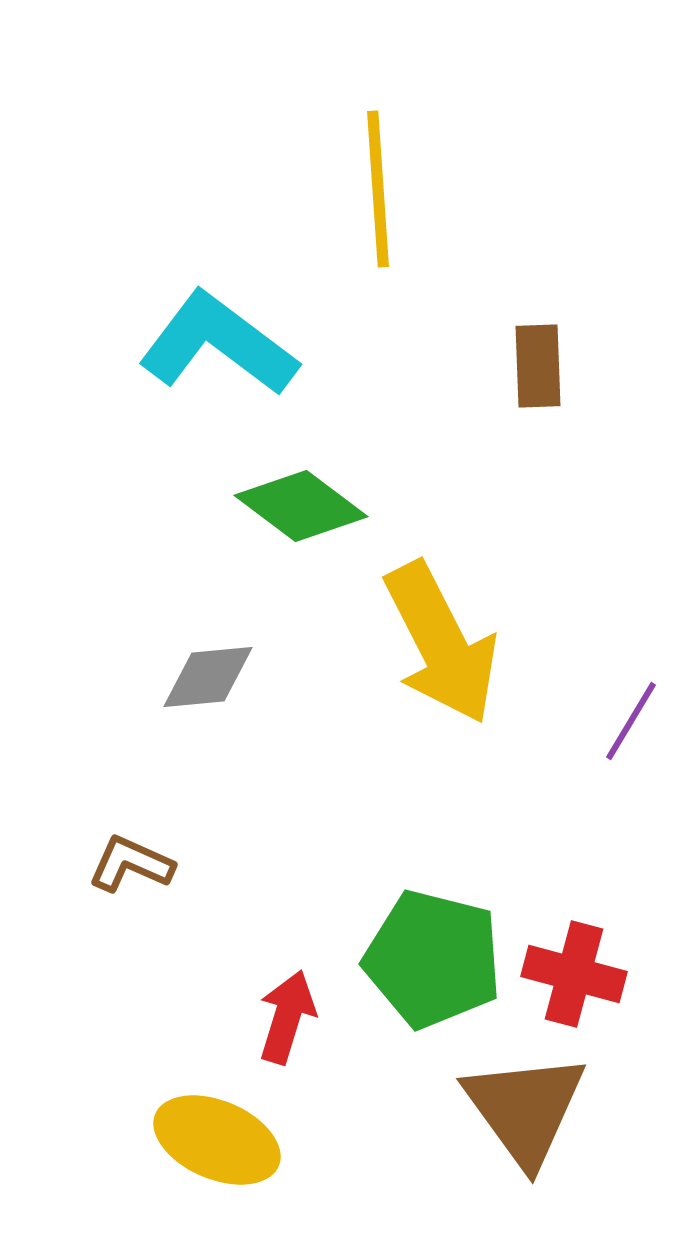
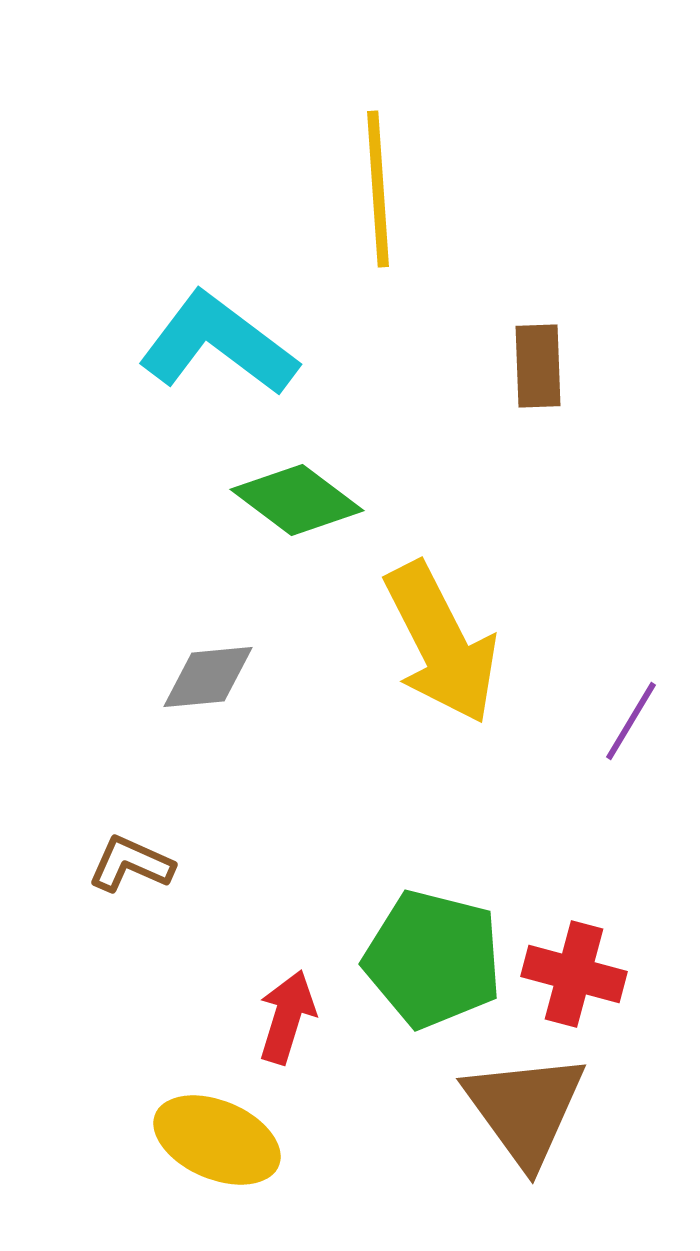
green diamond: moved 4 px left, 6 px up
